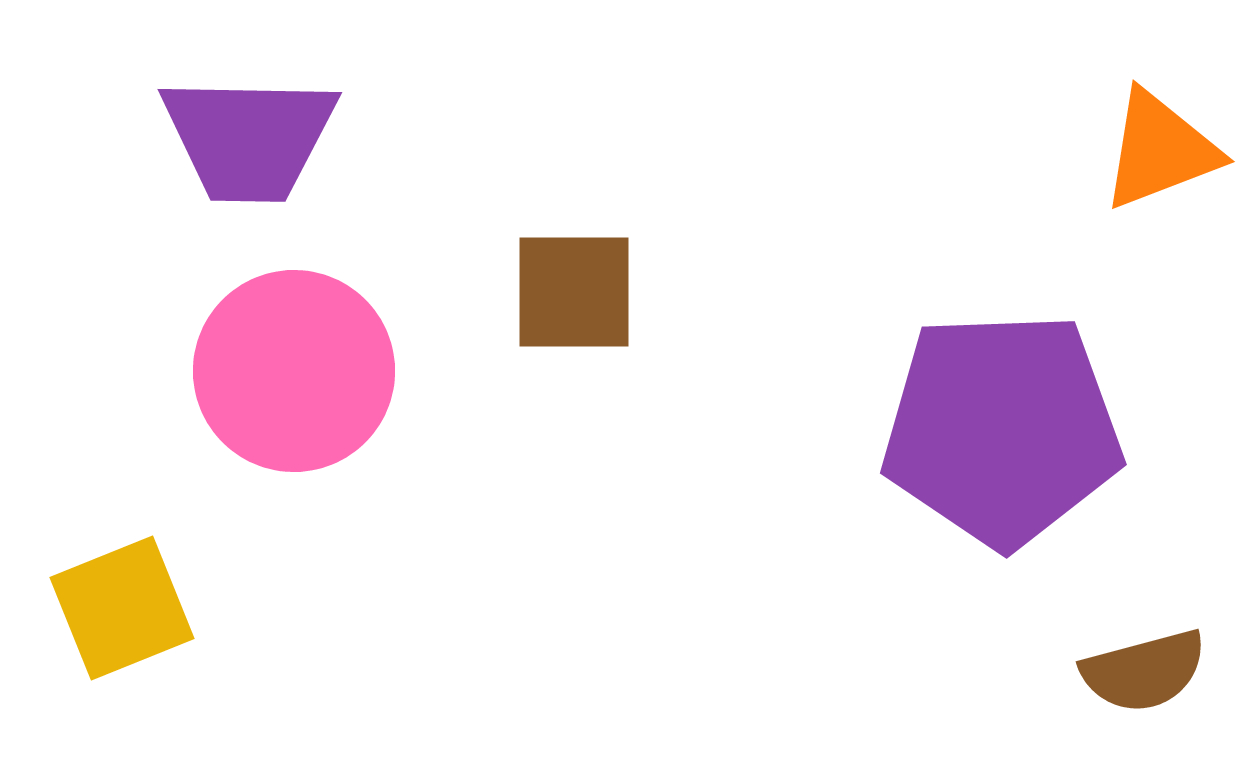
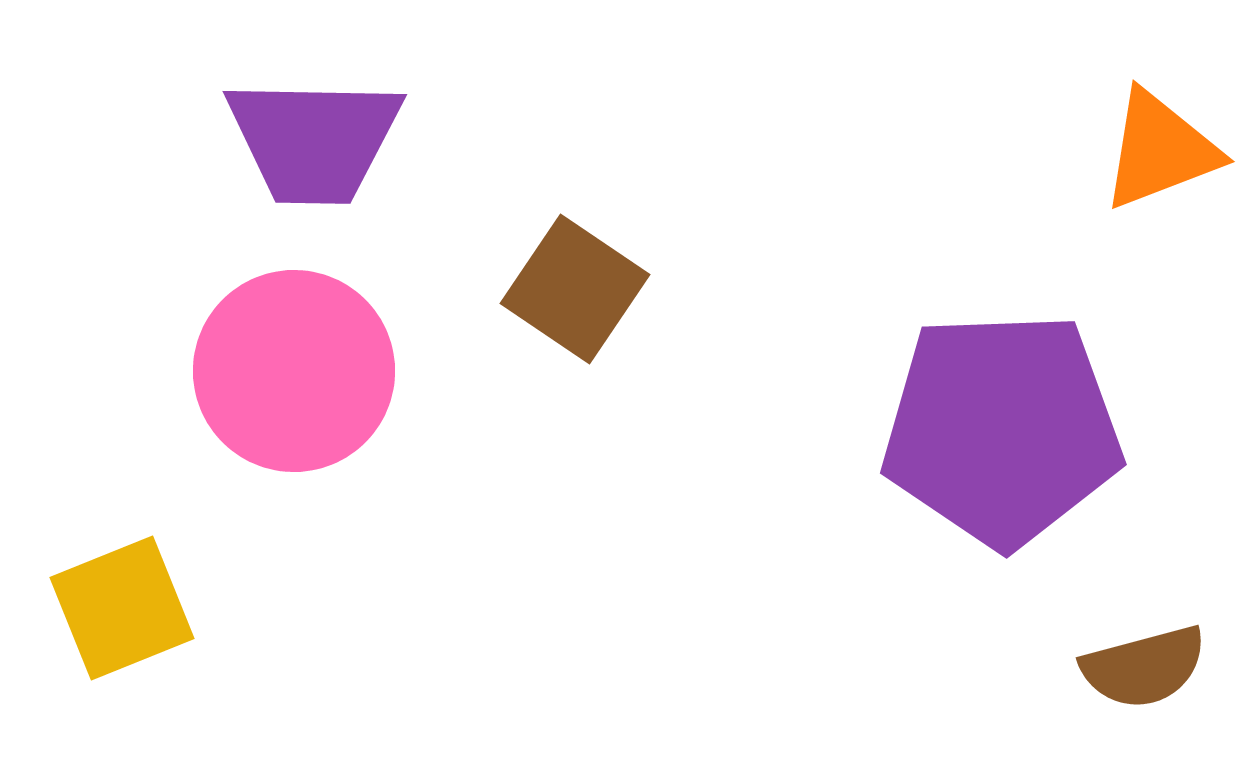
purple trapezoid: moved 65 px right, 2 px down
brown square: moved 1 px right, 3 px up; rotated 34 degrees clockwise
brown semicircle: moved 4 px up
